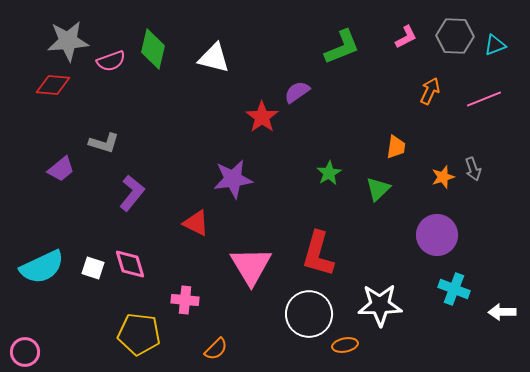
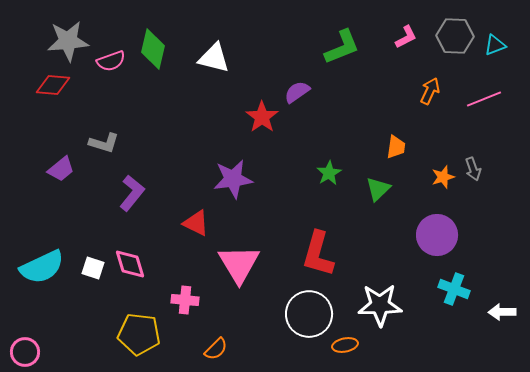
pink triangle: moved 12 px left, 2 px up
